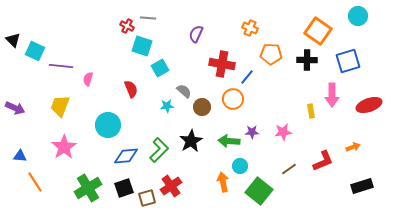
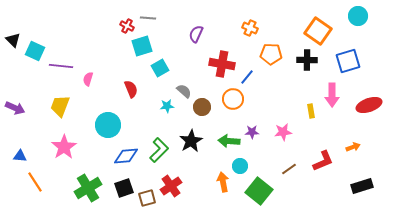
cyan square at (142, 46): rotated 35 degrees counterclockwise
